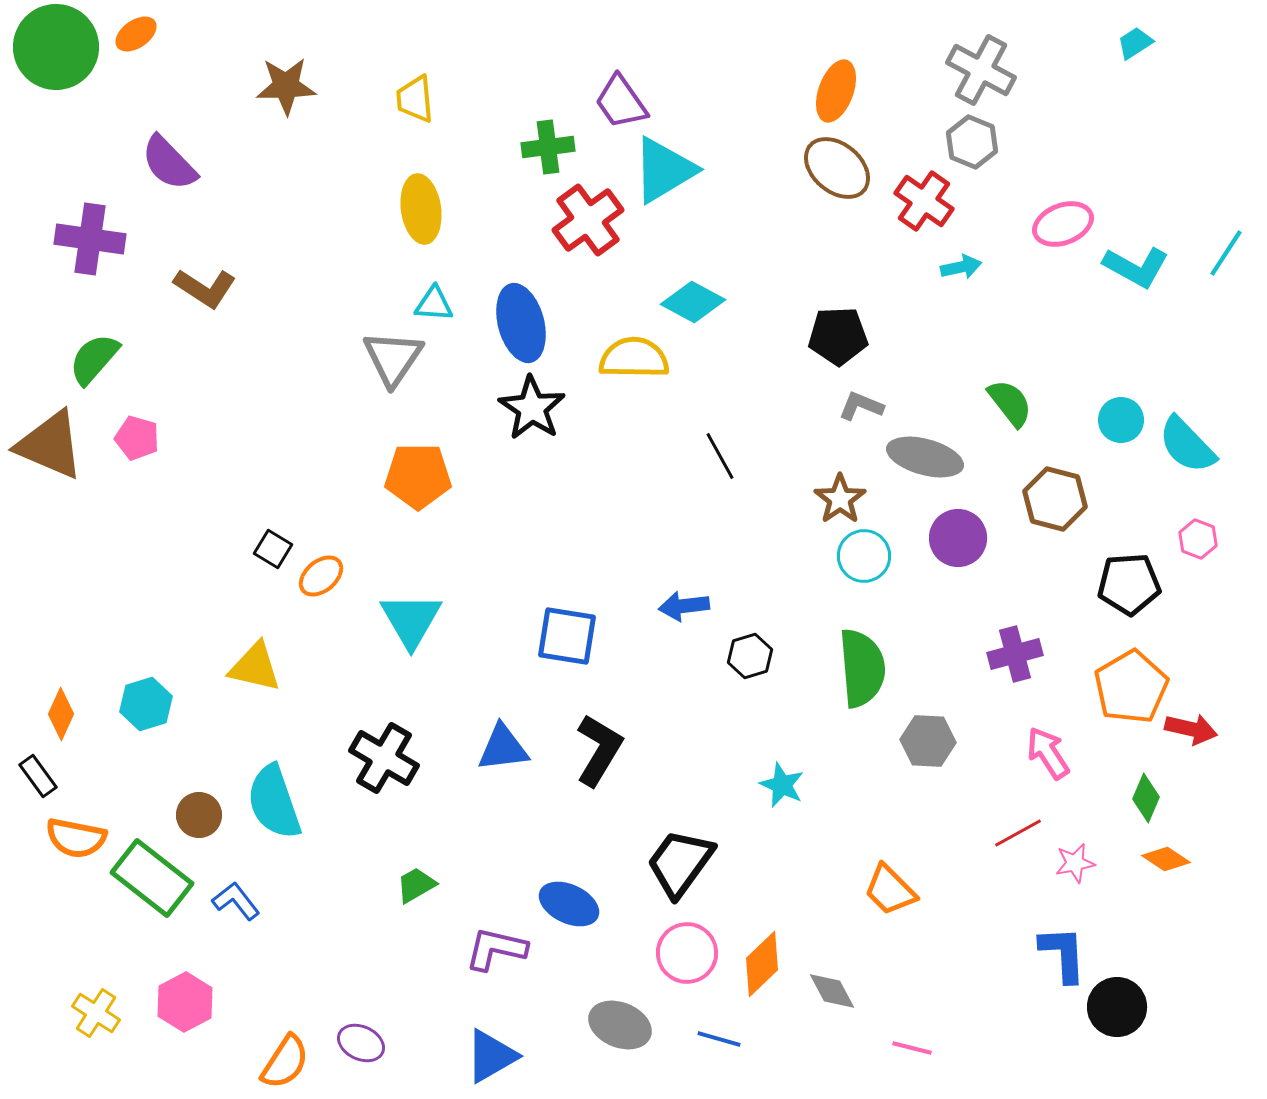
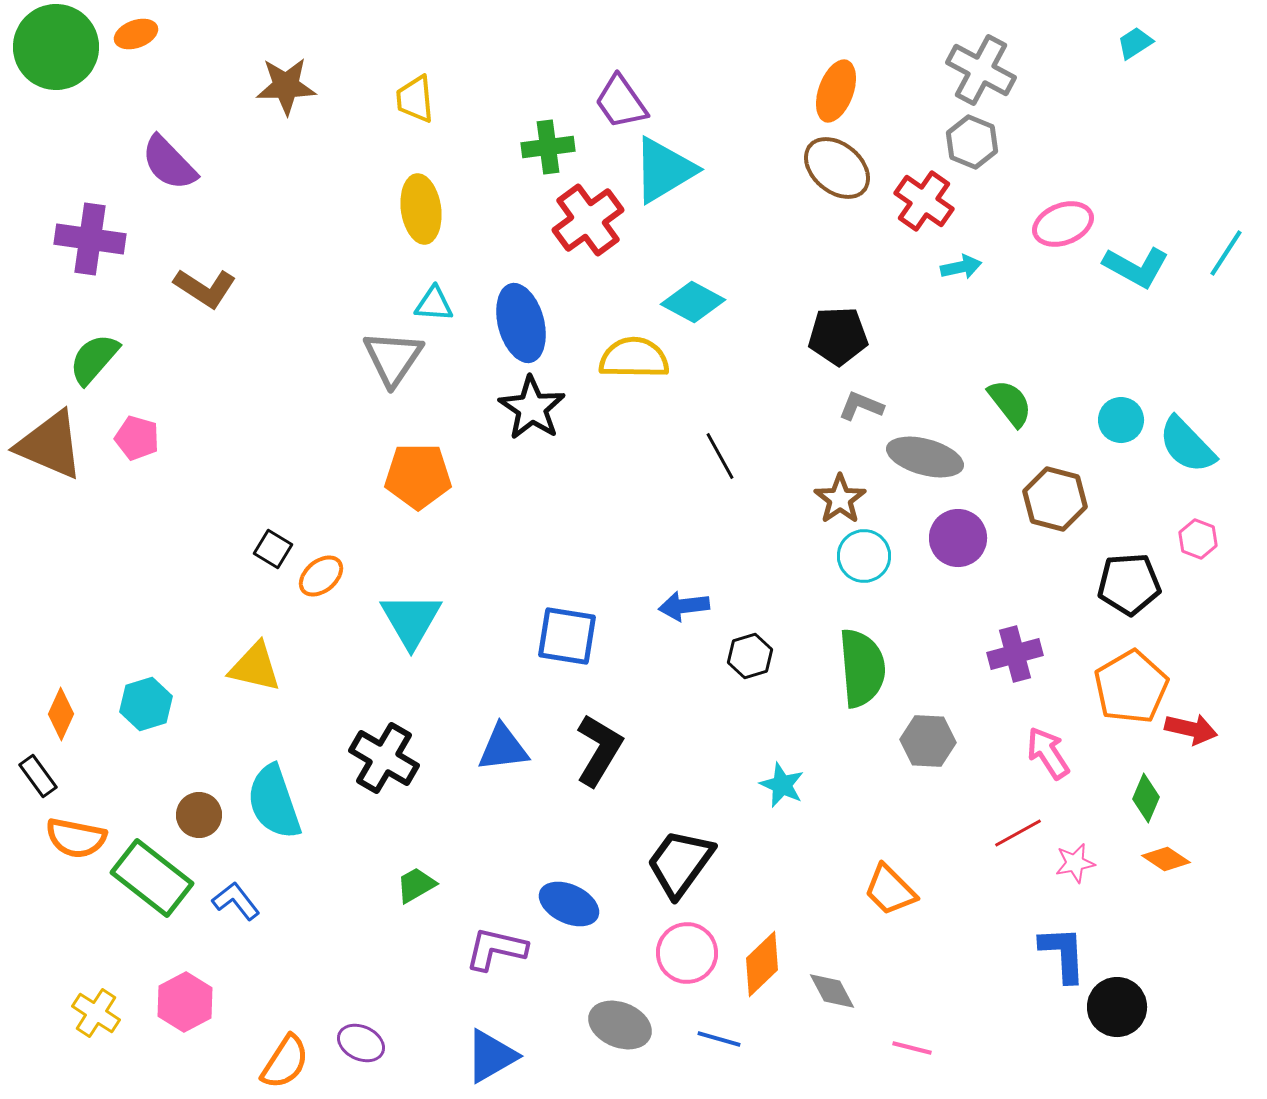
orange ellipse at (136, 34): rotated 15 degrees clockwise
